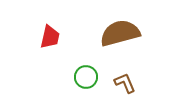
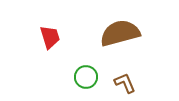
red trapezoid: rotated 30 degrees counterclockwise
